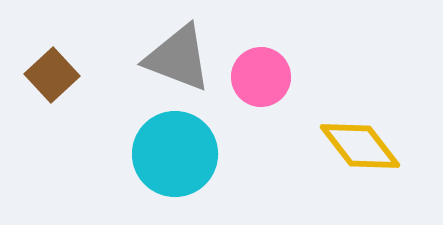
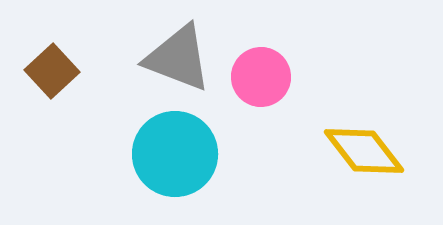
brown square: moved 4 px up
yellow diamond: moved 4 px right, 5 px down
